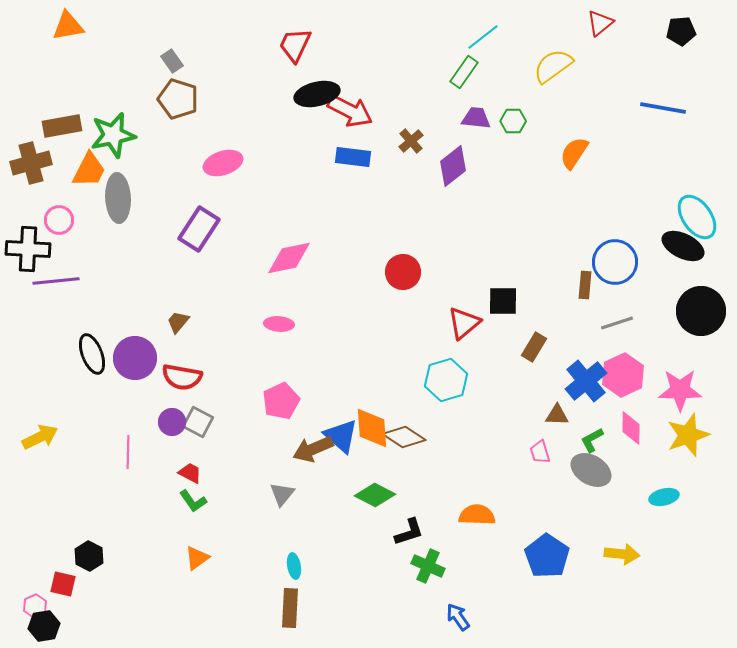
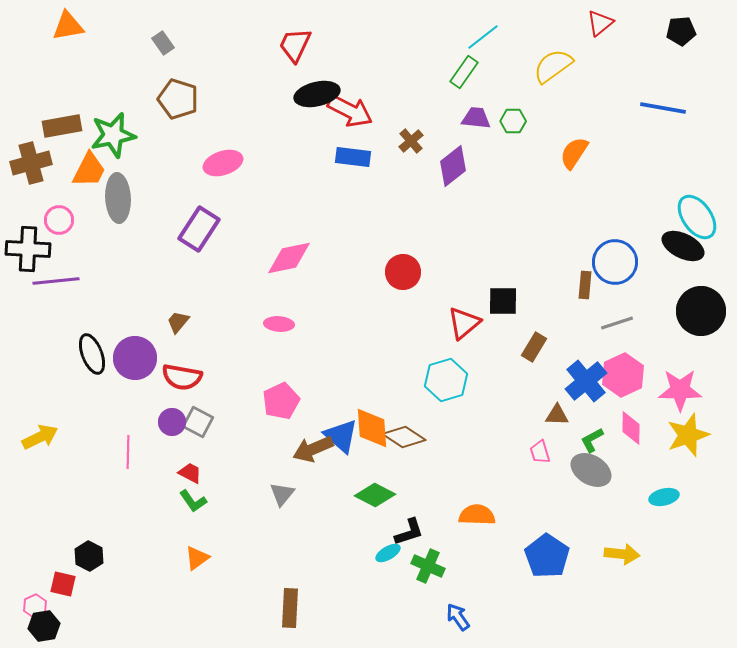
gray rectangle at (172, 61): moved 9 px left, 18 px up
cyan ellipse at (294, 566): moved 94 px right, 13 px up; rotated 70 degrees clockwise
